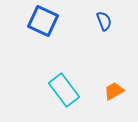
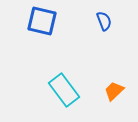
blue square: moved 1 px left; rotated 12 degrees counterclockwise
orange trapezoid: rotated 15 degrees counterclockwise
